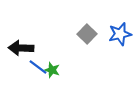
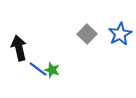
blue star: rotated 15 degrees counterclockwise
black arrow: moved 2 px left; rotated 75 degrees clockwise
blue line: moved 2 px down
